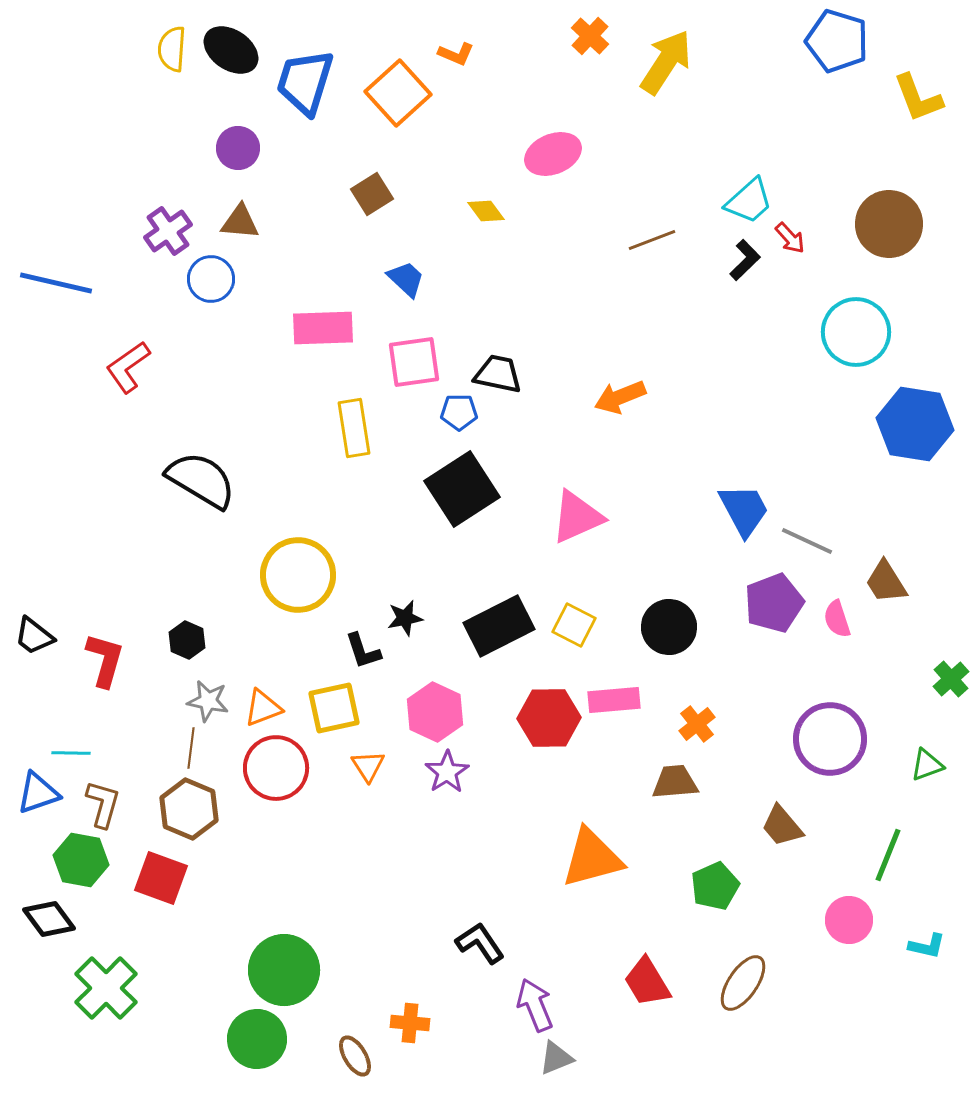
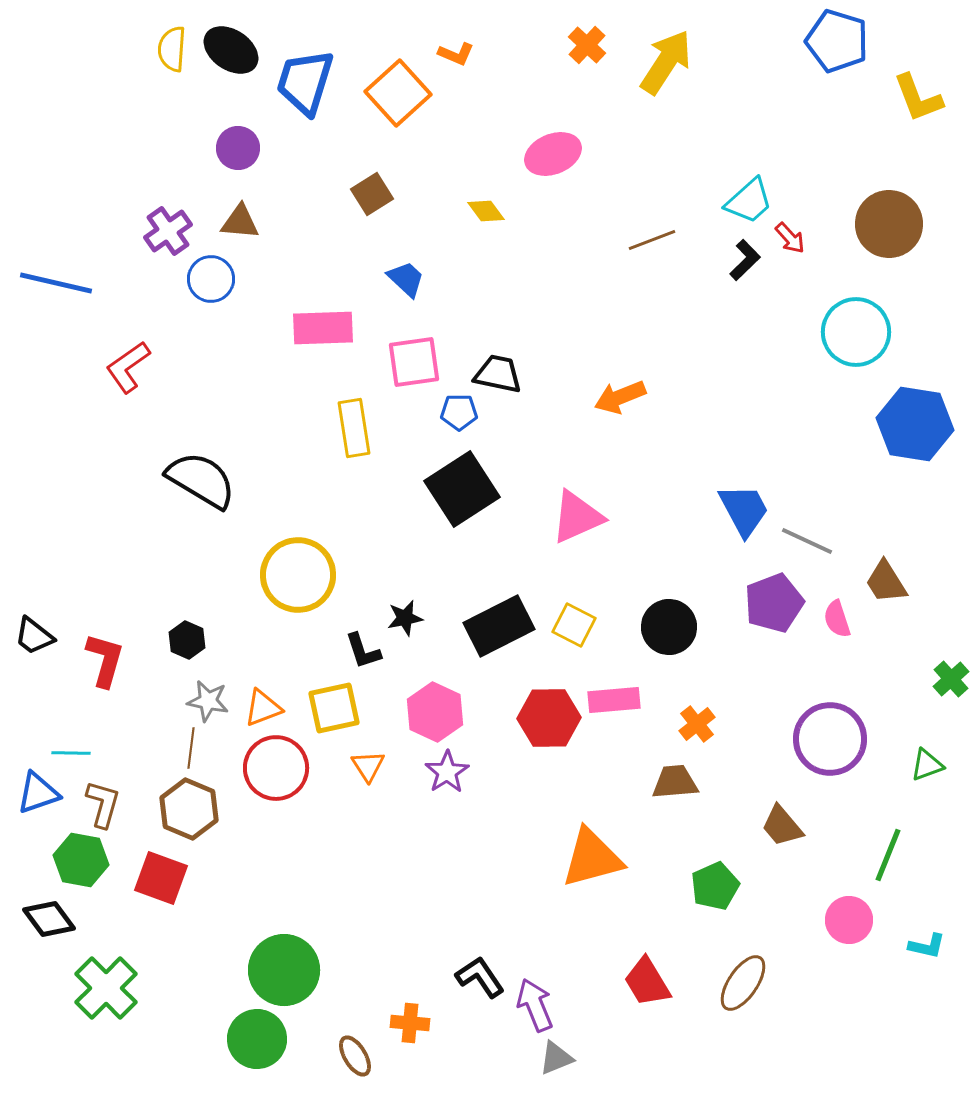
orange cross at (590, 36): moved 3 px left, 9 px down
black L-shape at (480, 943): moved 34 px down
